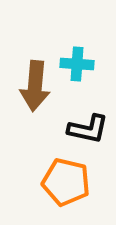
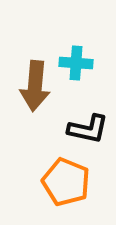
cyan cross: moved 1 px left, 1 px up
orange pentagon: rotated 9 degrees clockwise
